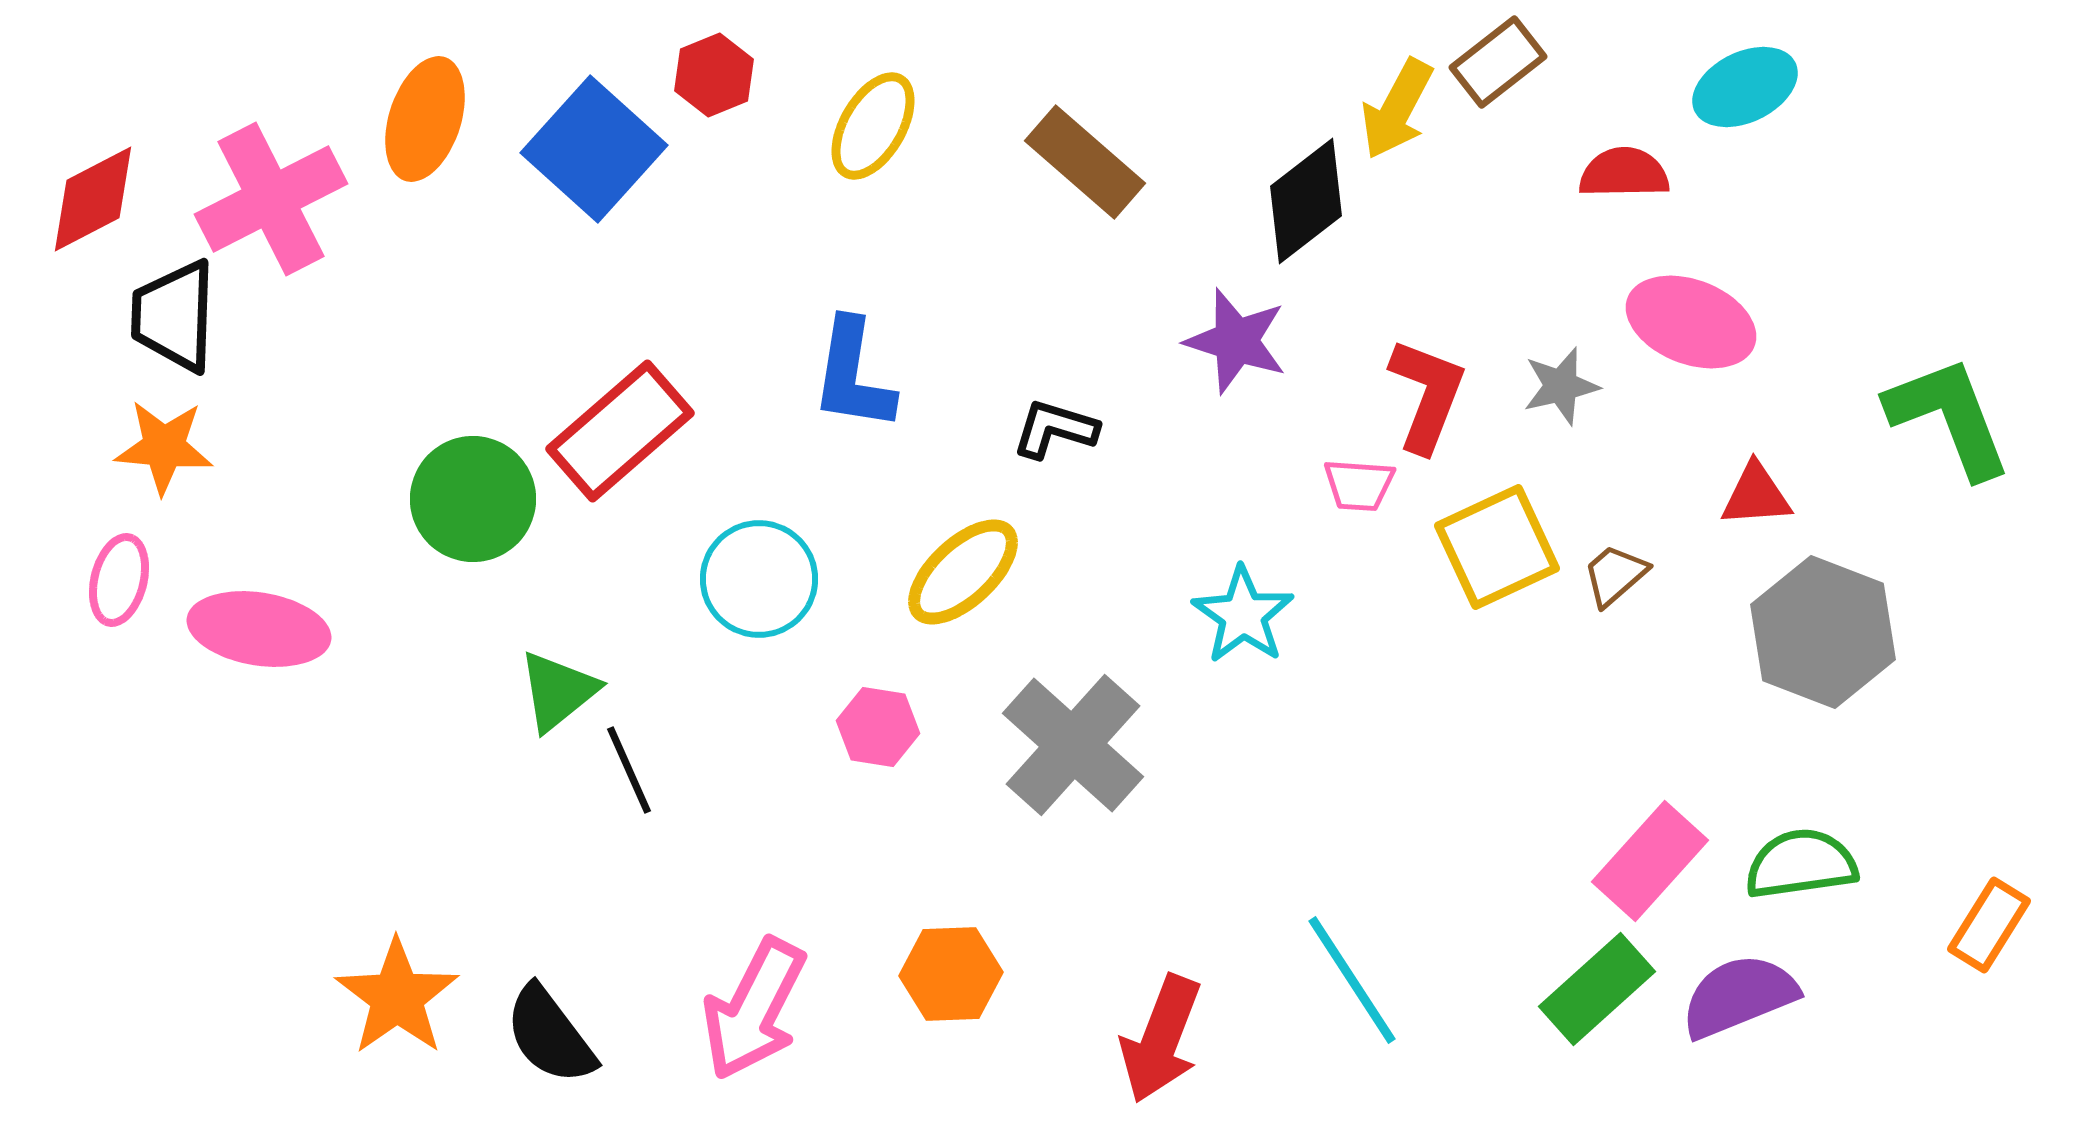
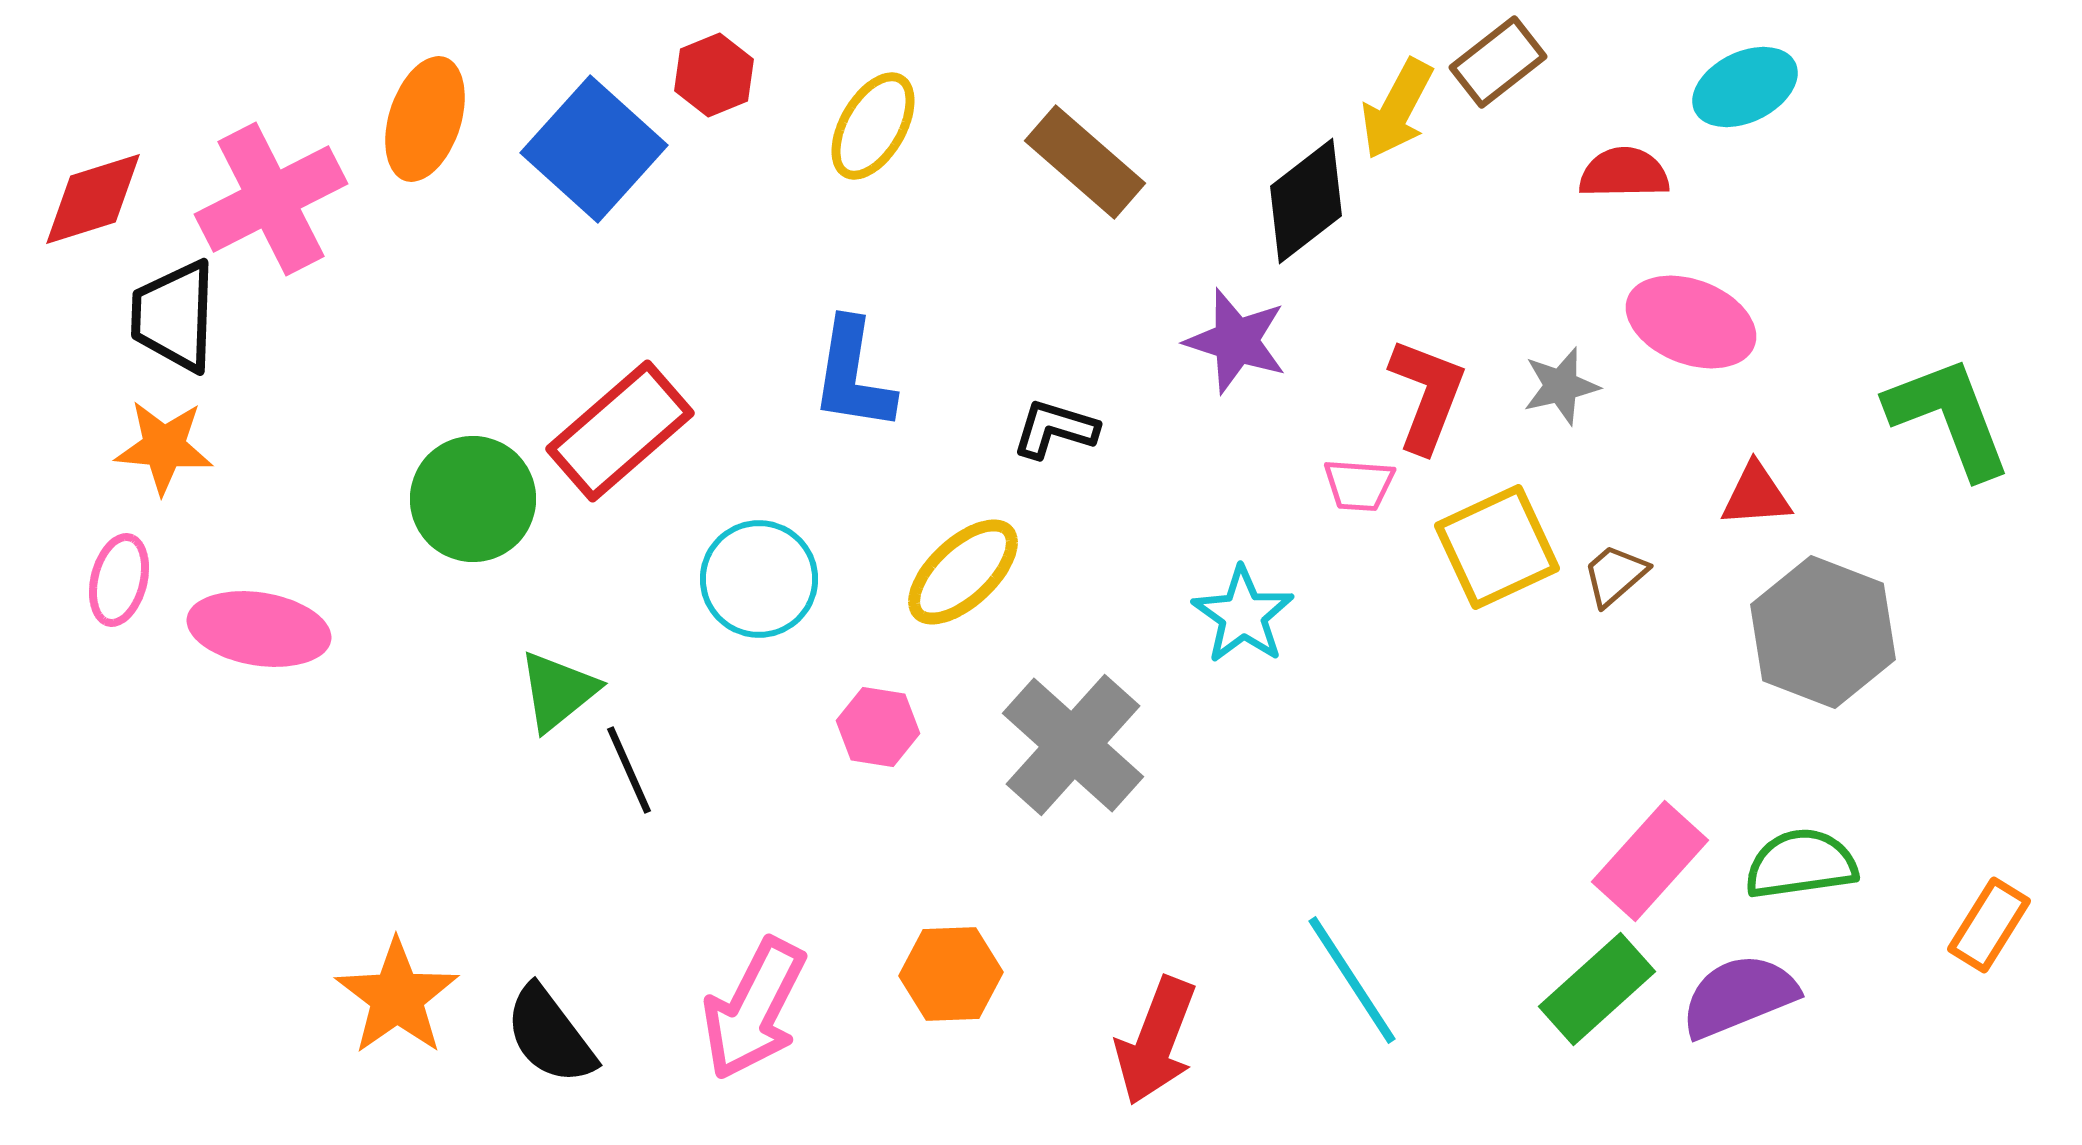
red diamond at (93, 199): rotated 10 degrees clockwise
red arrow at (1161, 1039): moved 5 px left, 2 px down
